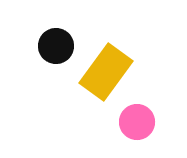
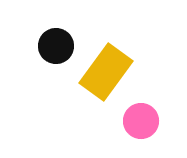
pink circle: moved 4 px right, 1 px up
